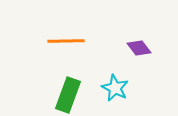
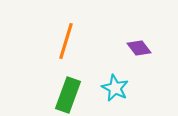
orange line: rotated 72 degrees counterclockwise
